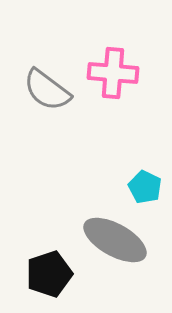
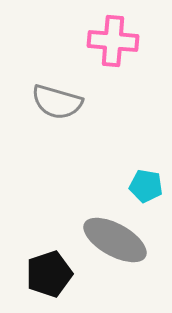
pink cross: moved 32 px up
gray semicircle: moved 10 px right, 12 px down; rotated 21 degrees counterclockwise
cyan pentagon: moved 1 px right, 1 px up; rotated 16 degrees counterclockwise
